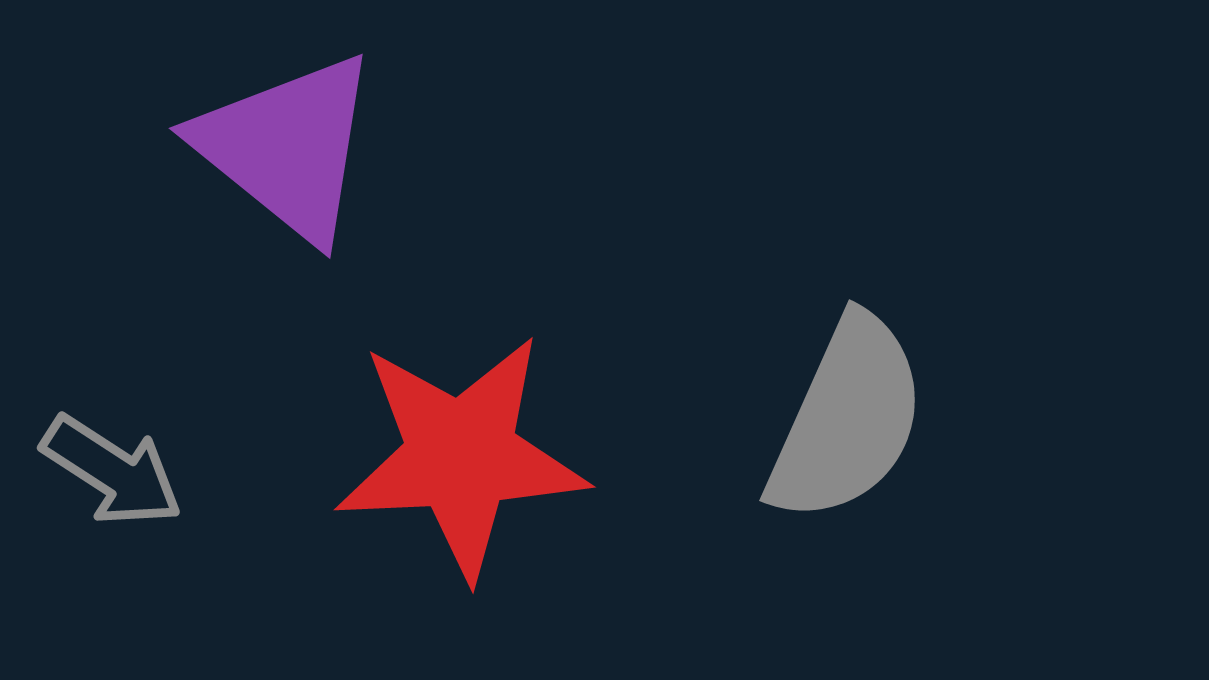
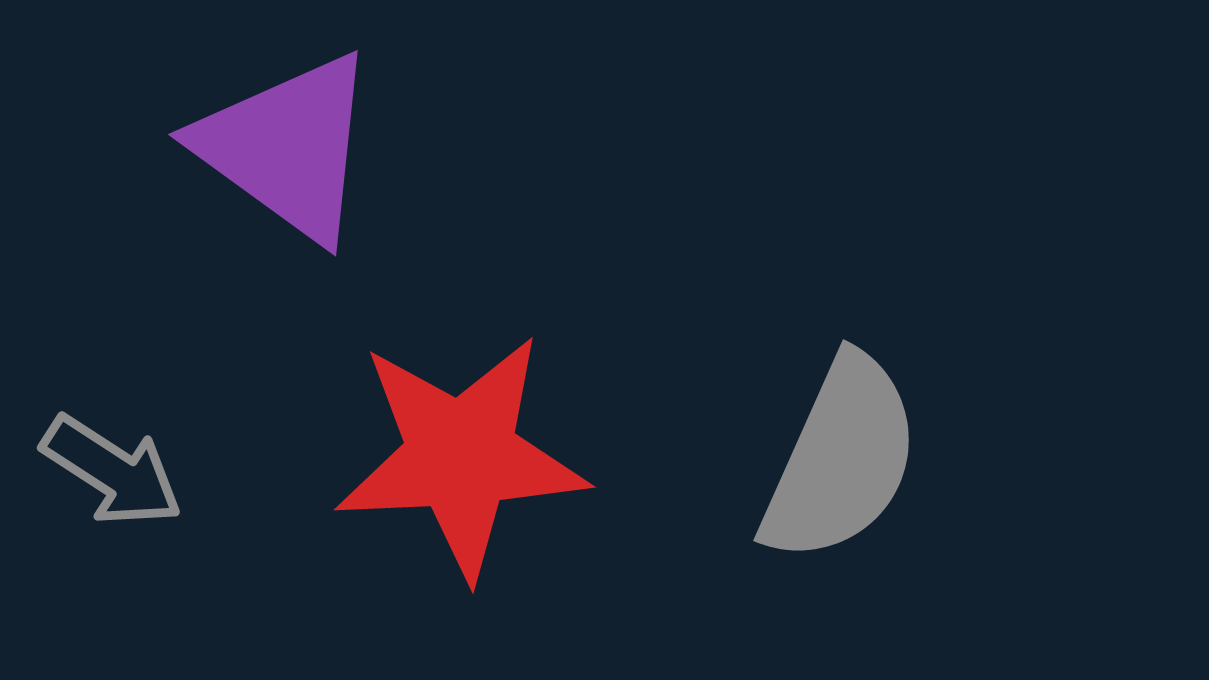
purple triangle: rotated 3 degrees counterclockwise
gray semicircle: moved 6 px left, 40 px down
